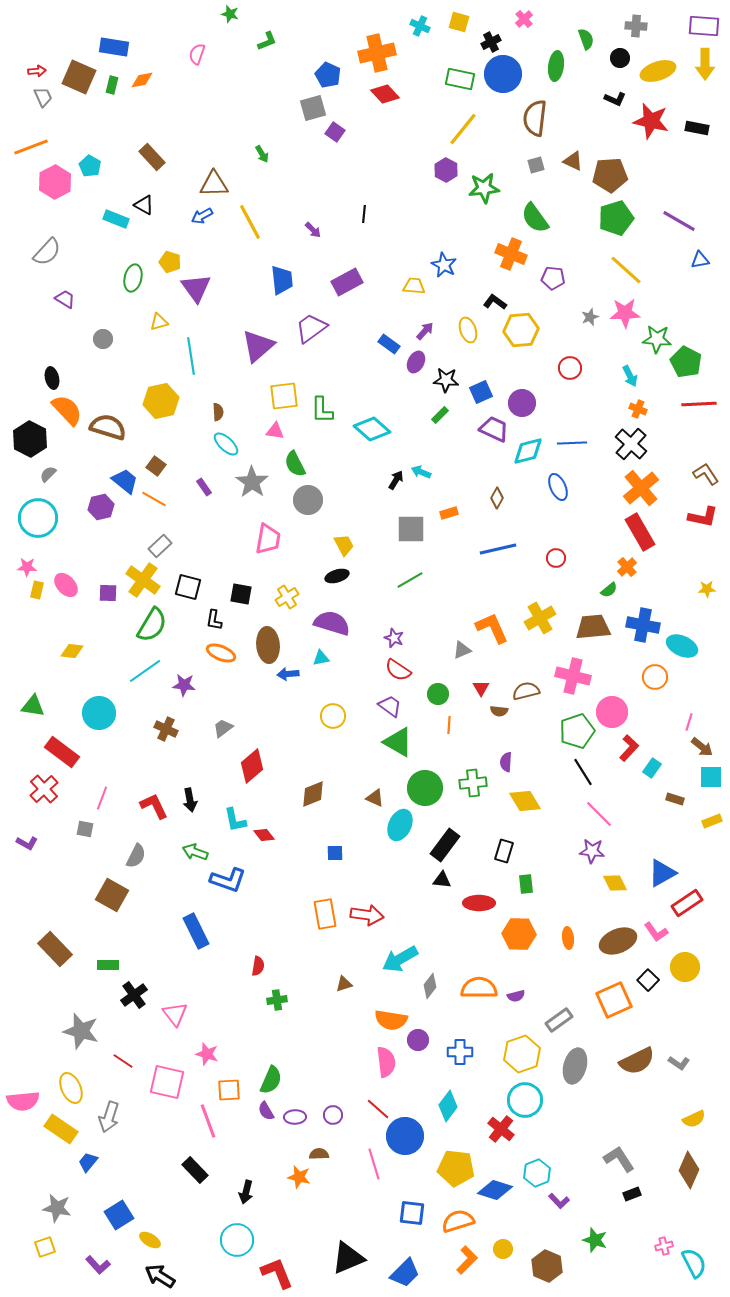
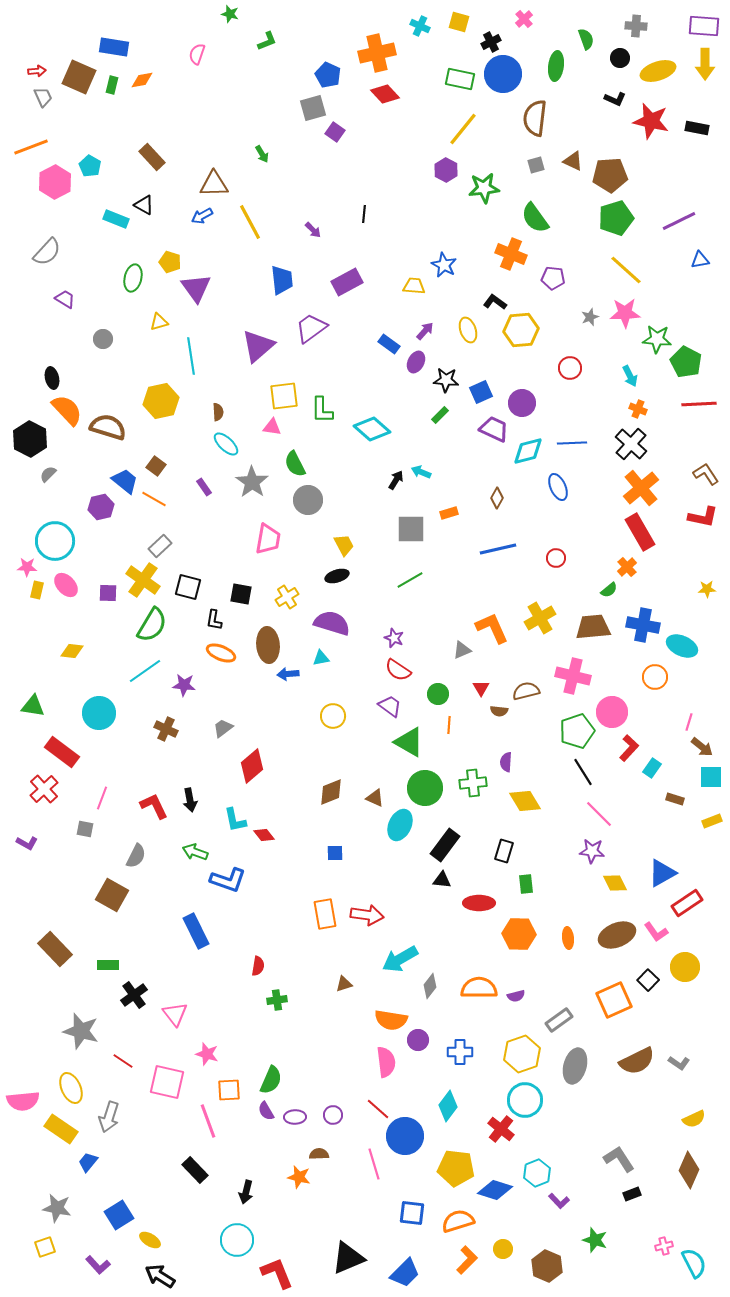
purple line at (679, 221): rotated 56 degrees counterclockwise
pink triangle at (275, 431): moved 3 px left, 4 px up
cyan circle at (38, 518): moved 17 px right, 23 px down
green triangle at (398, 742): moved 11 px right
brown diamond at (313, 794): moved 18 px right, 2 px up
brown ellipse at (618, 941): moved 1 px left, 6 px up
